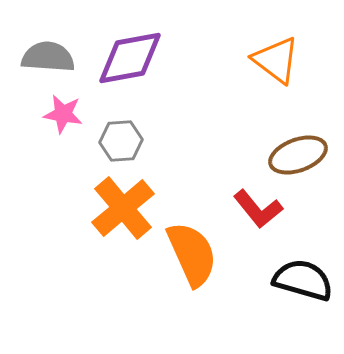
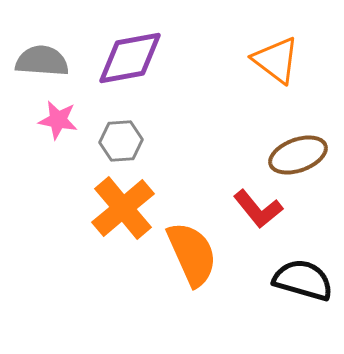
gray semicircle: moved 6 px left, 4 px down
pink star: moved 5 px left, 6 px down
